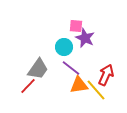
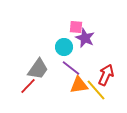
pink square: moved 1 px down
